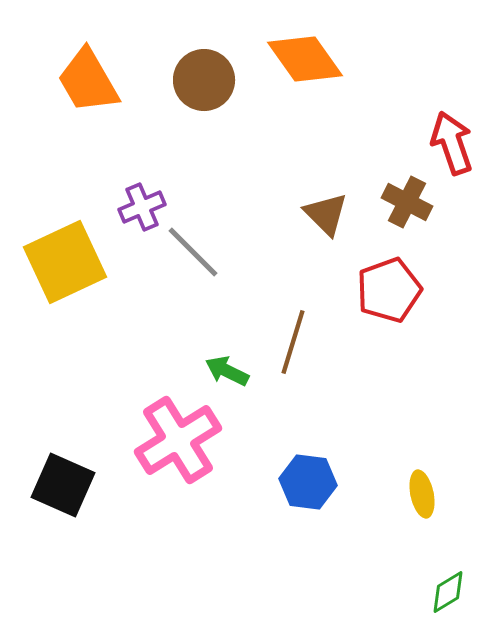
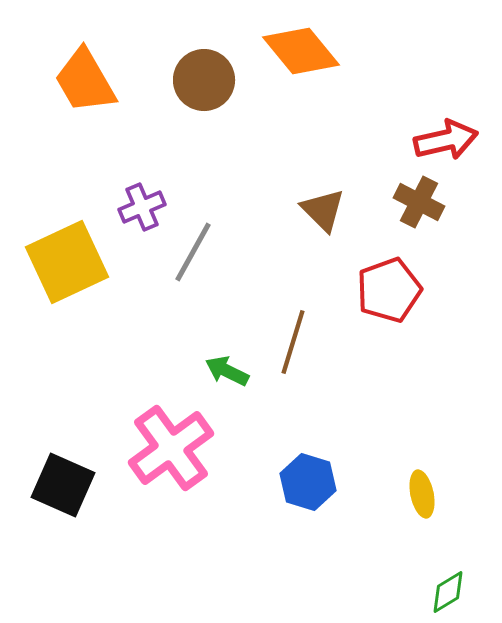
orange diamond: moved 4 px left, 8 px up; rotated 4 degrees counterclockwise
orange trapezoid: moved 3 px left
red arrow: moved 6 px left, 3 px up; rotated 96 degrees clockwise
brown cross: moved 12 px right
brown triangle: moved 3 px left, 4 px up
gray line: rotated 74 degrees clockwise
yellow square: moved 2 px right
pink cross: moved 7 px left, 8 px down; rotated 4 degrees counterclockwise
blue hexagon: rotated 10 degrees clockwise
